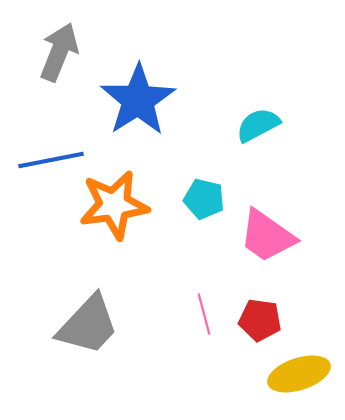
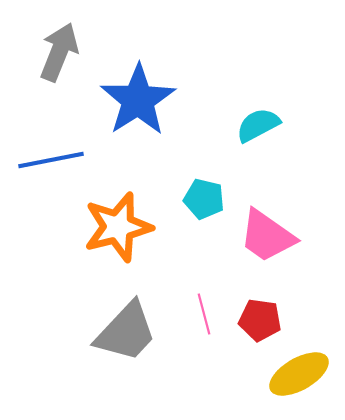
orange star: moved 4 px right, 22 px down; rotated 6 degrees counterclockwise
gray trapezoid: moved 38 px right, 7 px down
yellow ellipse: rotated 12 degrees counterclockwise
